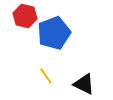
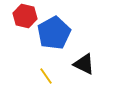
blue pentagon: rotated 8 degrees counterclockwise
black triangle: moved 20 px up
